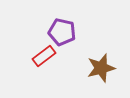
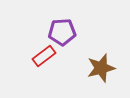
purple pentagon: rotated 16 degrees counterclockwise
